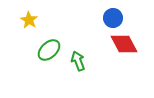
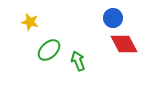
yellow star: moved 1 px right, 2 px down; rotated 18 degrees counterclockwise
